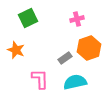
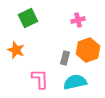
pink cross: moved 1 px right, 1 px down
orange hexagon: moved 1 px left, 2 px down
gray rectangle: rotated 40 degrees counterclockwise
